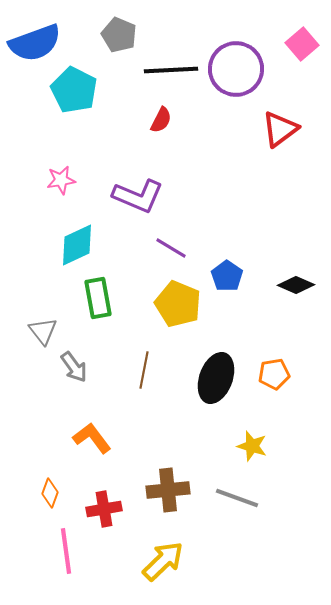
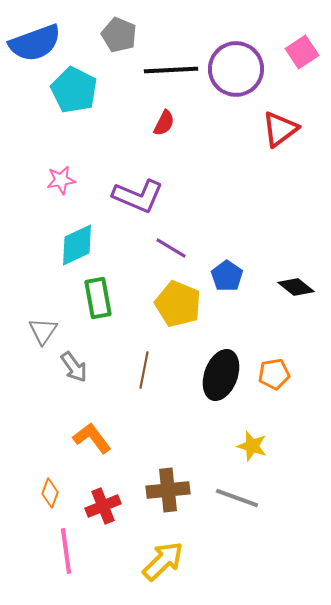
pink square: moved 8 px down; rotated 8 degrees clockwise
red semicircle: moved 3 px right, 3 px down
black diamond: moved 2 px down; rotated 15 degrees clockwise
gray triangle: rotated 12 degrees clockwise
black ellipse: moved 5 px right, 3 px up
red cross: moved 1 px left, 3 px up; rotated 12 degrees counterclockwise
